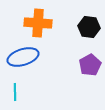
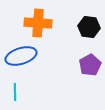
blue ellipse: moved 2 px left, 1 px up
